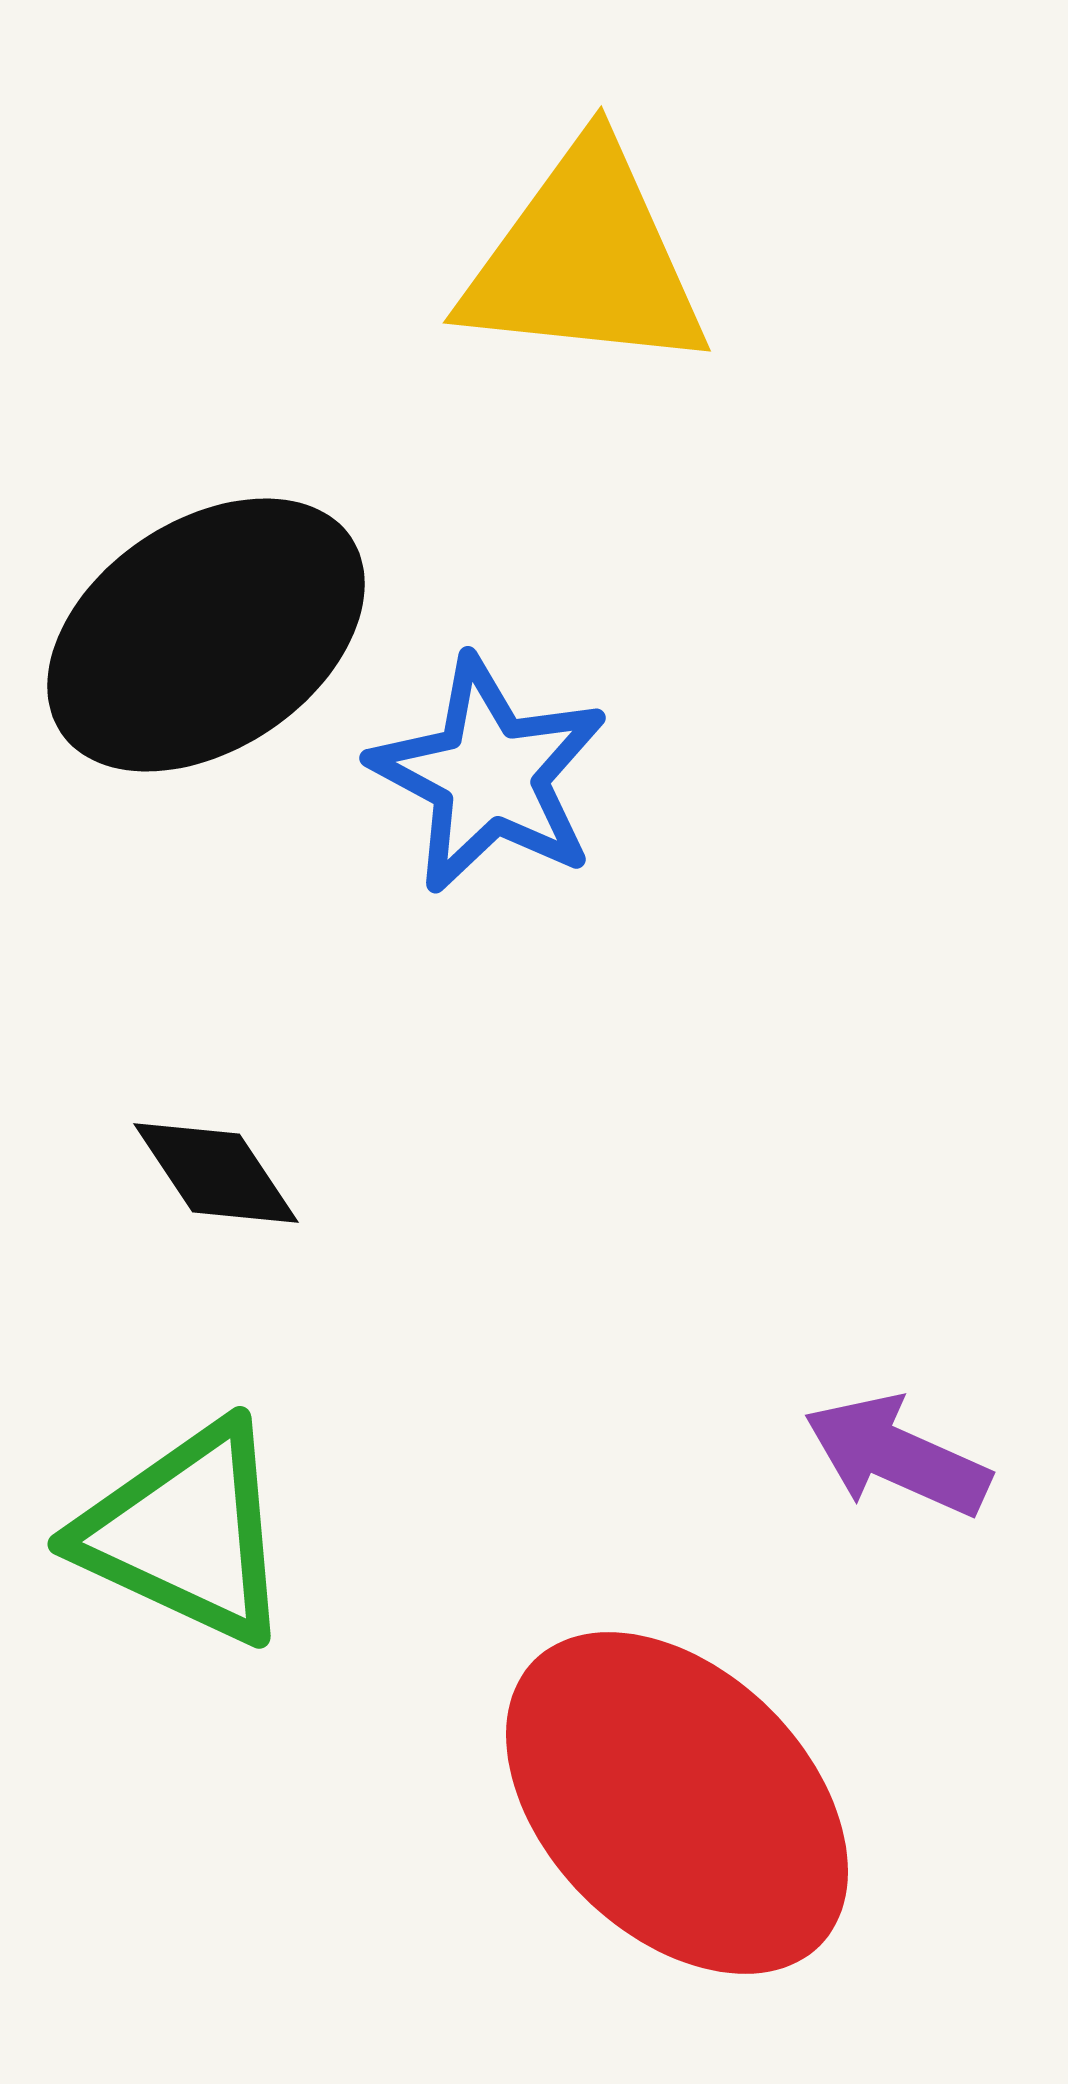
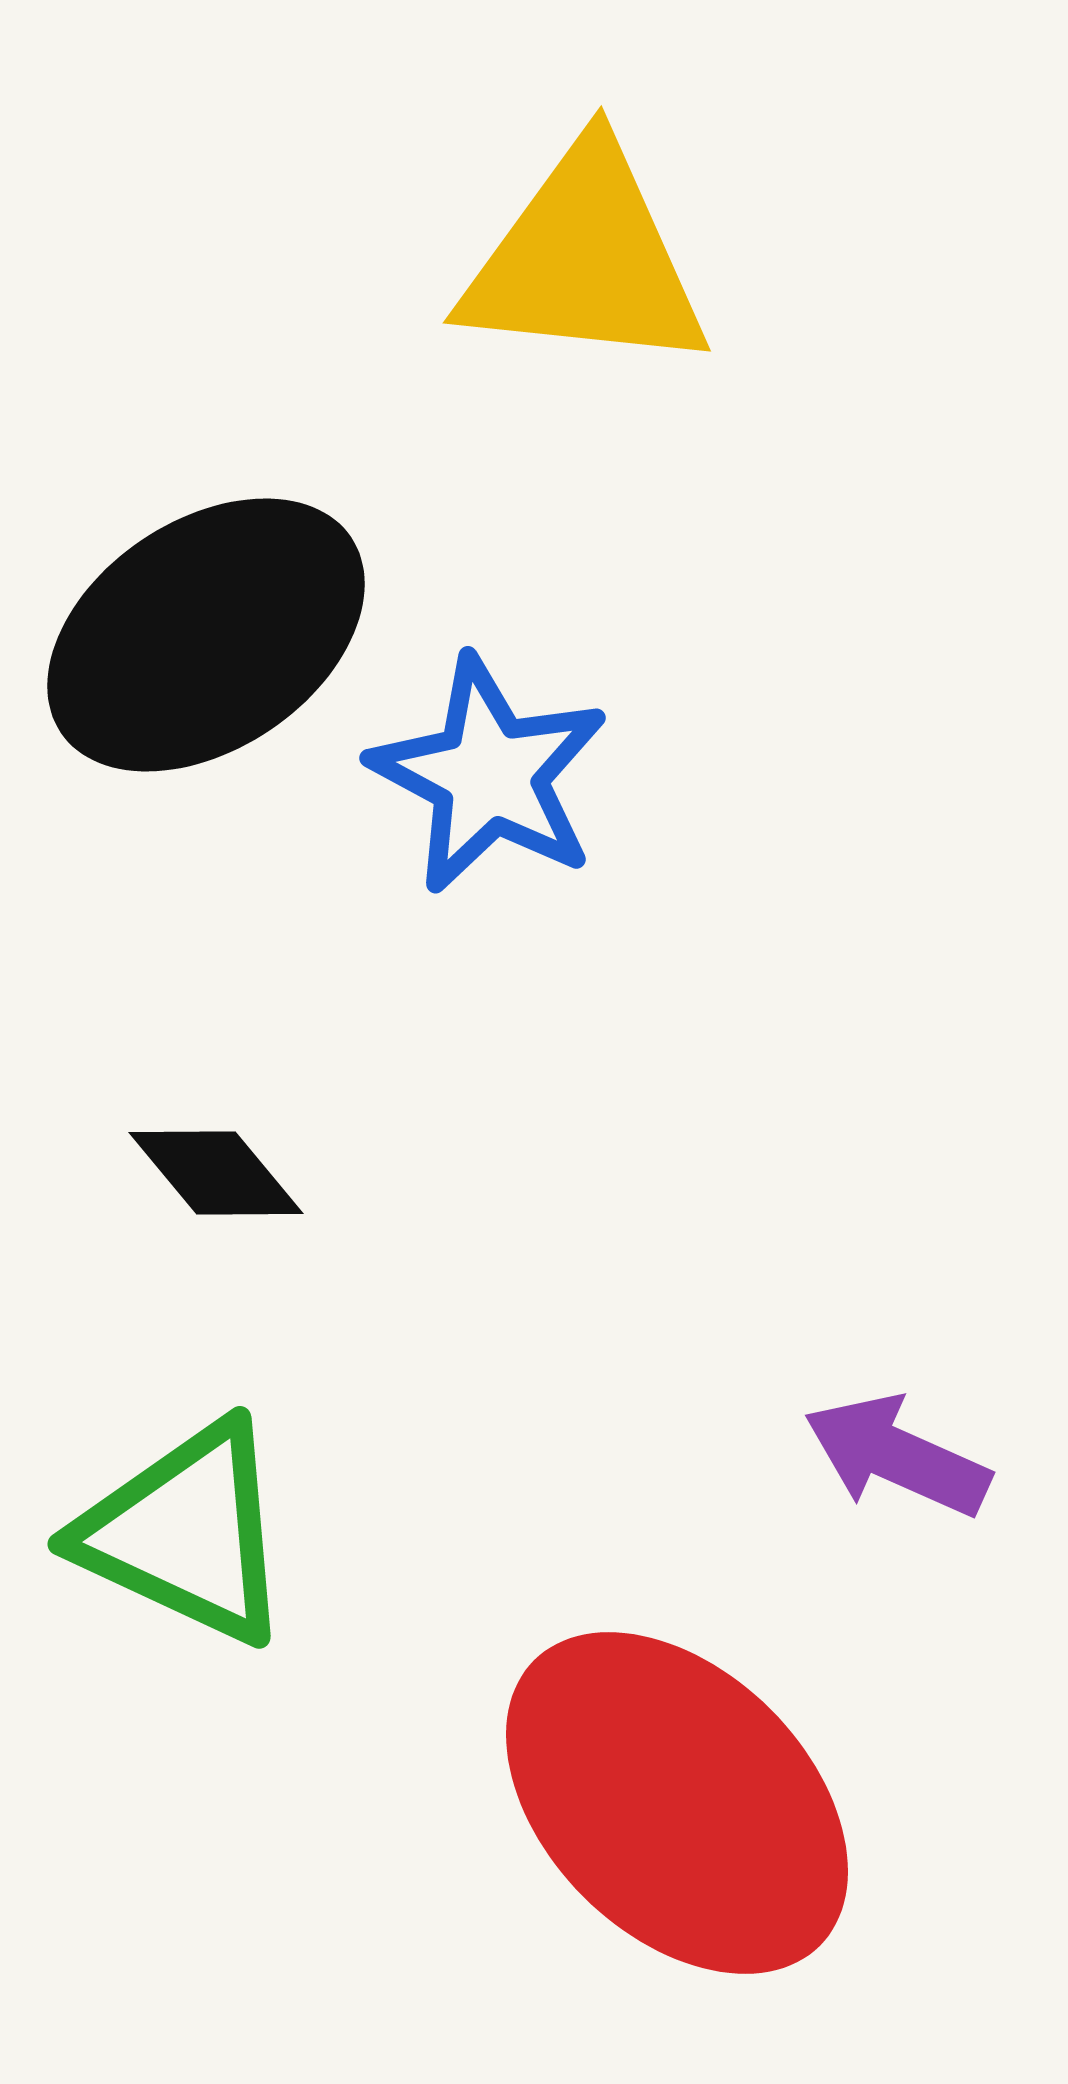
black diamond: rotated 6 degrees counterclockwise
